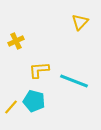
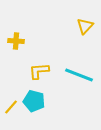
yellow triangle: moved 5 px right, 4 px down
yellow cross: rotated 28 degrees clockwise
yellow L-shape: moved 1 px down
cyan line: moved 5 px right, 6 px up
